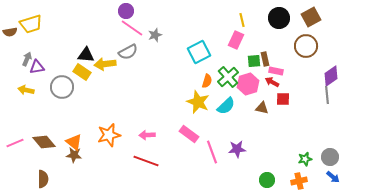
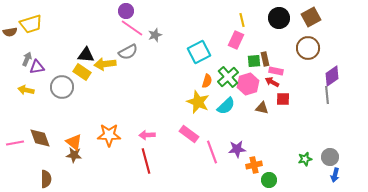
brown circle at (306, 46): moved 2 px right, 2 px down
purple diamond at (331, 76): moved 1 px right
orange star at (109, 135): rotated 15 degrees clockwise
brown diamond at (44, 142): moved 4 px left, 4 px up; rotated 20 degrees clockwise
pink line at (15, 143): rotated 12 degrees clockwise
red line at (146, 161): rotated 55 degrees clockwise
blue arrow at (333, 177): moved 2 px right, 2 px up; rotated 64 degrees clockwise
brown semicircle at (43, 179): moved 3 px right
green circle at (267, 180): moved 2 px right
orange cross at (299, 181): moved 45 px left, 16 px up
